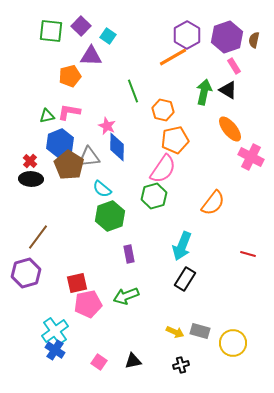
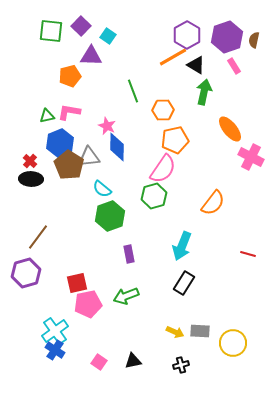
black triangle at (228, 90): moved 32 px left, 25 px up
orange hexagon at (163, 110): rotated 15 degrees counterclockwise
black rectangle at (185, 279): moved 1 px left, 4 px down
gray rectangle at (200, 331): rotated 12 degrees counterclockwise
